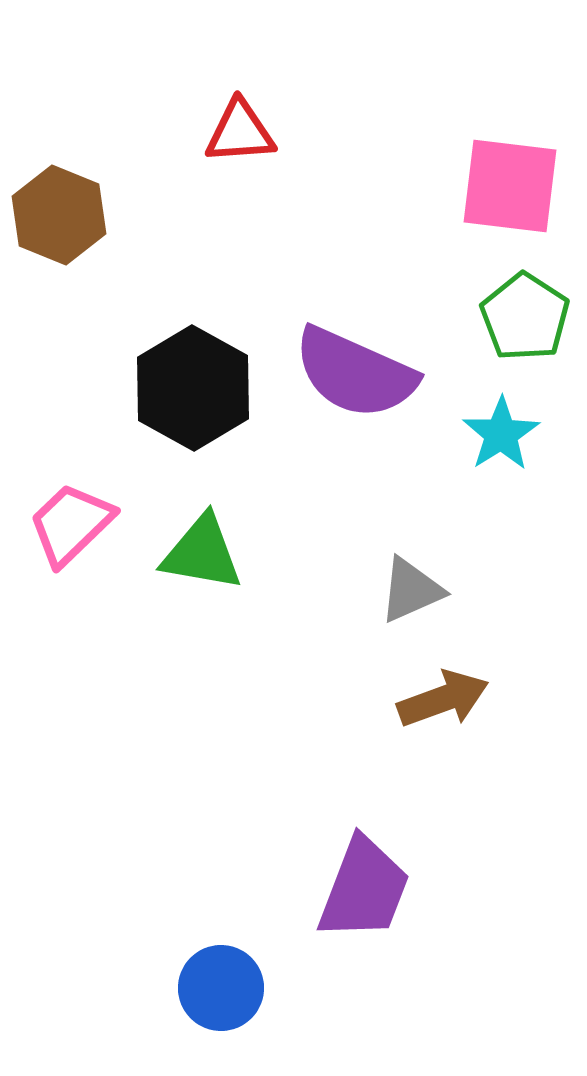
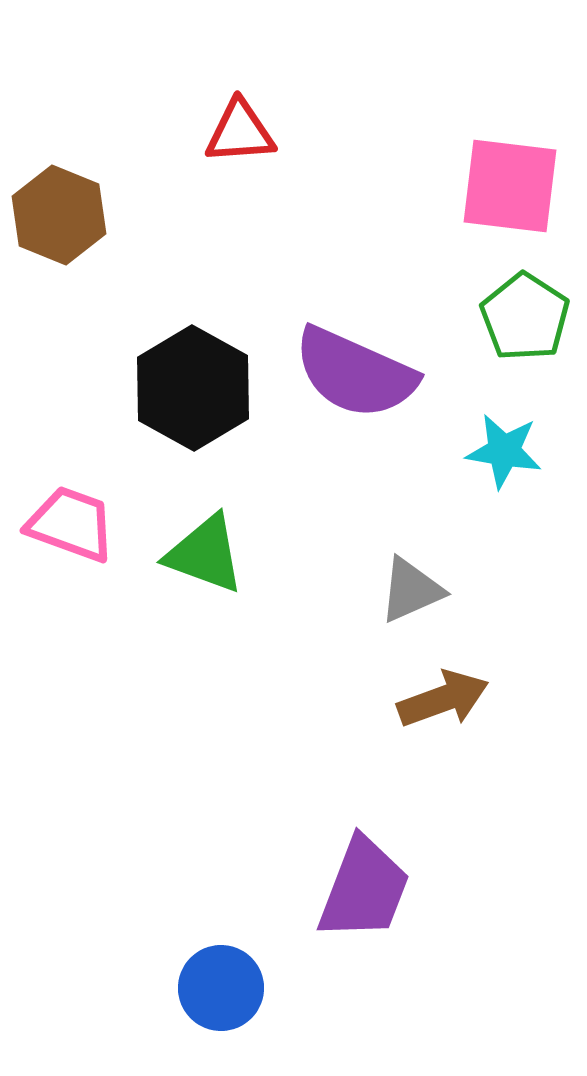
cyan star: moved 3 px right, 17 px down; rotated 30 degrees counterclockwise
pink trapezoid: rotated 64 degrees clockwise
green triangle: moved 3 px right, 1 px down; rotated 10 degrees clockwise
